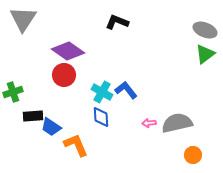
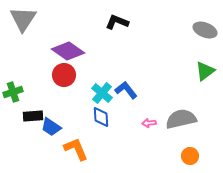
green triangle: moved 17 px down
cyan cross: moved 1 px down; rotated 10 degrees clockwise
gray semicircle: moved 4 px right, 4 px up
orange L-shape: moved 4 px down
orange circle: moved 3 px left, 1 px down
